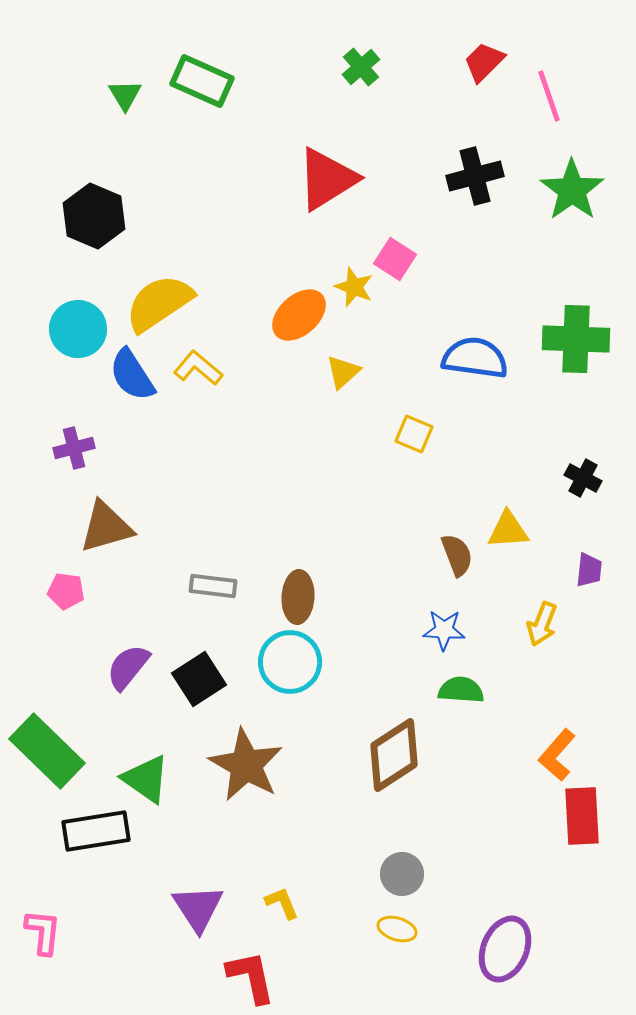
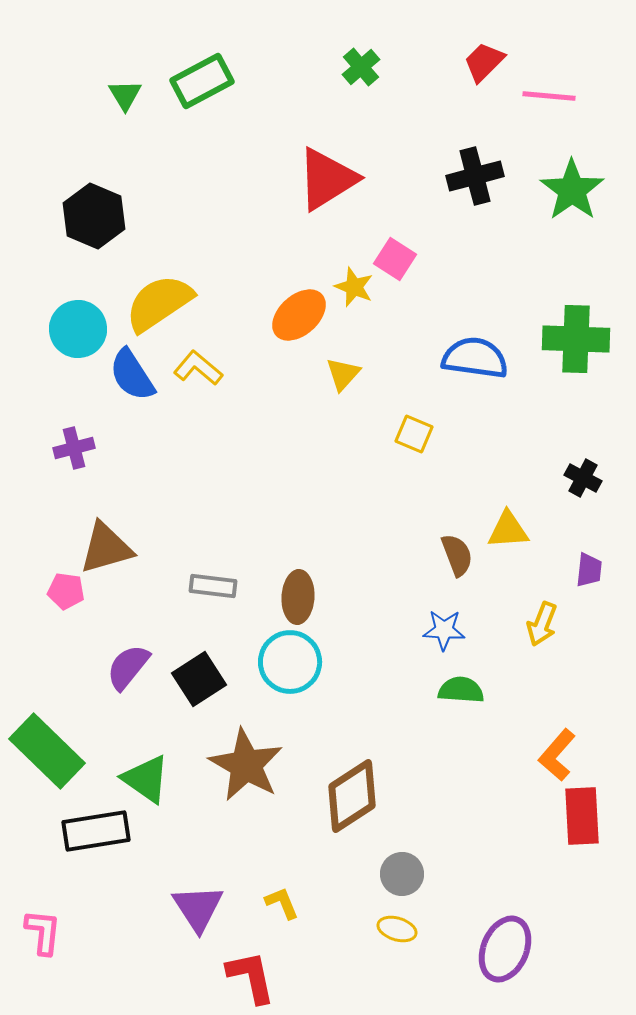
green rectangle at (202, 81): rotated 52 degrees counterclockwise
pink line at (549, 96): rotated 66 degrees counterclockwise
yellow triangle at (343, 372): moved 2 px down; rotated 6 degrees counterclockwise
brown triangle at (106, 527): moved 21 px down
brown diamond at (394, 755): moved 42 px left, 41 px down
